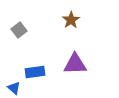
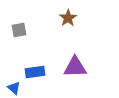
brown star: moved 3 px left, 2 px up
gray square: rotated 28 degrees clockwise
purple triangle: moved 3 px down
